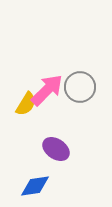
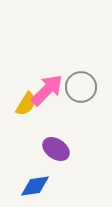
gray circle: moved 1 px right
